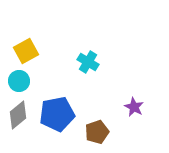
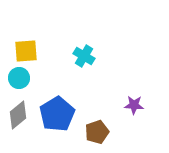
yellow square: rotated 25 degrees clockwise
cyan cross: moved 4 px left, 6 px up
cyan circle: moved 3 px up
purple star: moved 2 px up; rotated 24 degrees counterclockwise
blue pentagon: rotated 20 degrees counterclockwise
